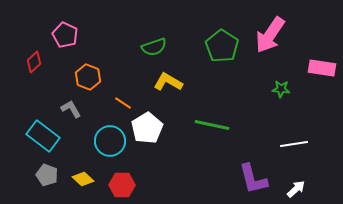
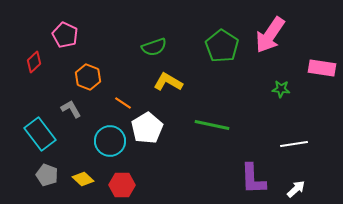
cyan rectangle: moved 3 px left, 2 px up; rotated 16 degrees clockwise
purple L-shape: rotated 12 degrees clockwise
